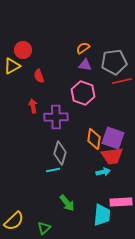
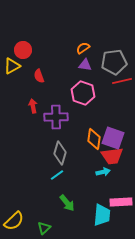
cyan line: moved 4 px right, 5 px down; rotated 24 degrees counterclockwise
